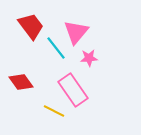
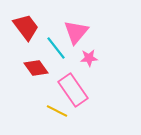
red trapezoid: moved 5 px left, 1 px down
red diamond: moved 15 px right, 14 px up
yellow line: moved 3 px right
